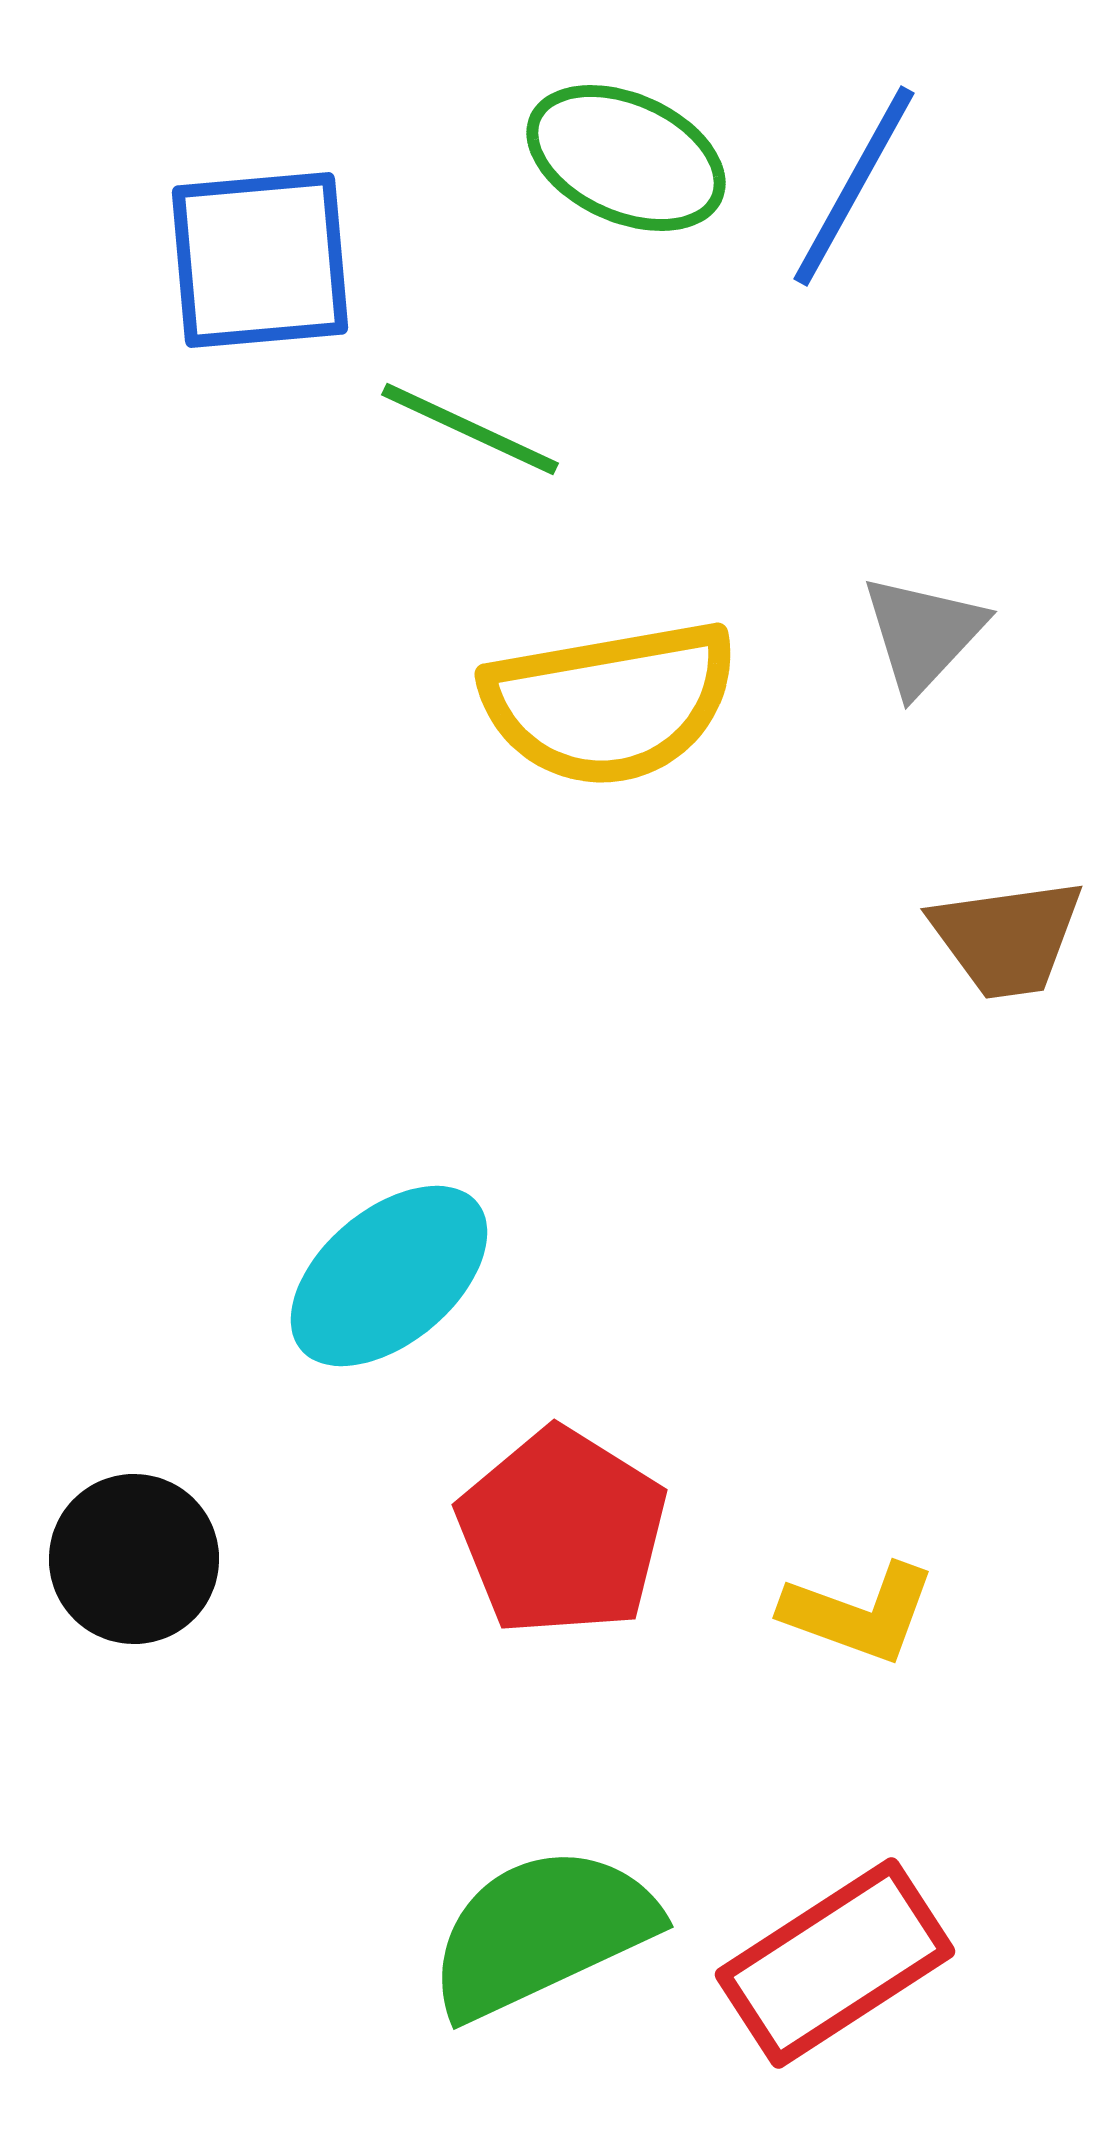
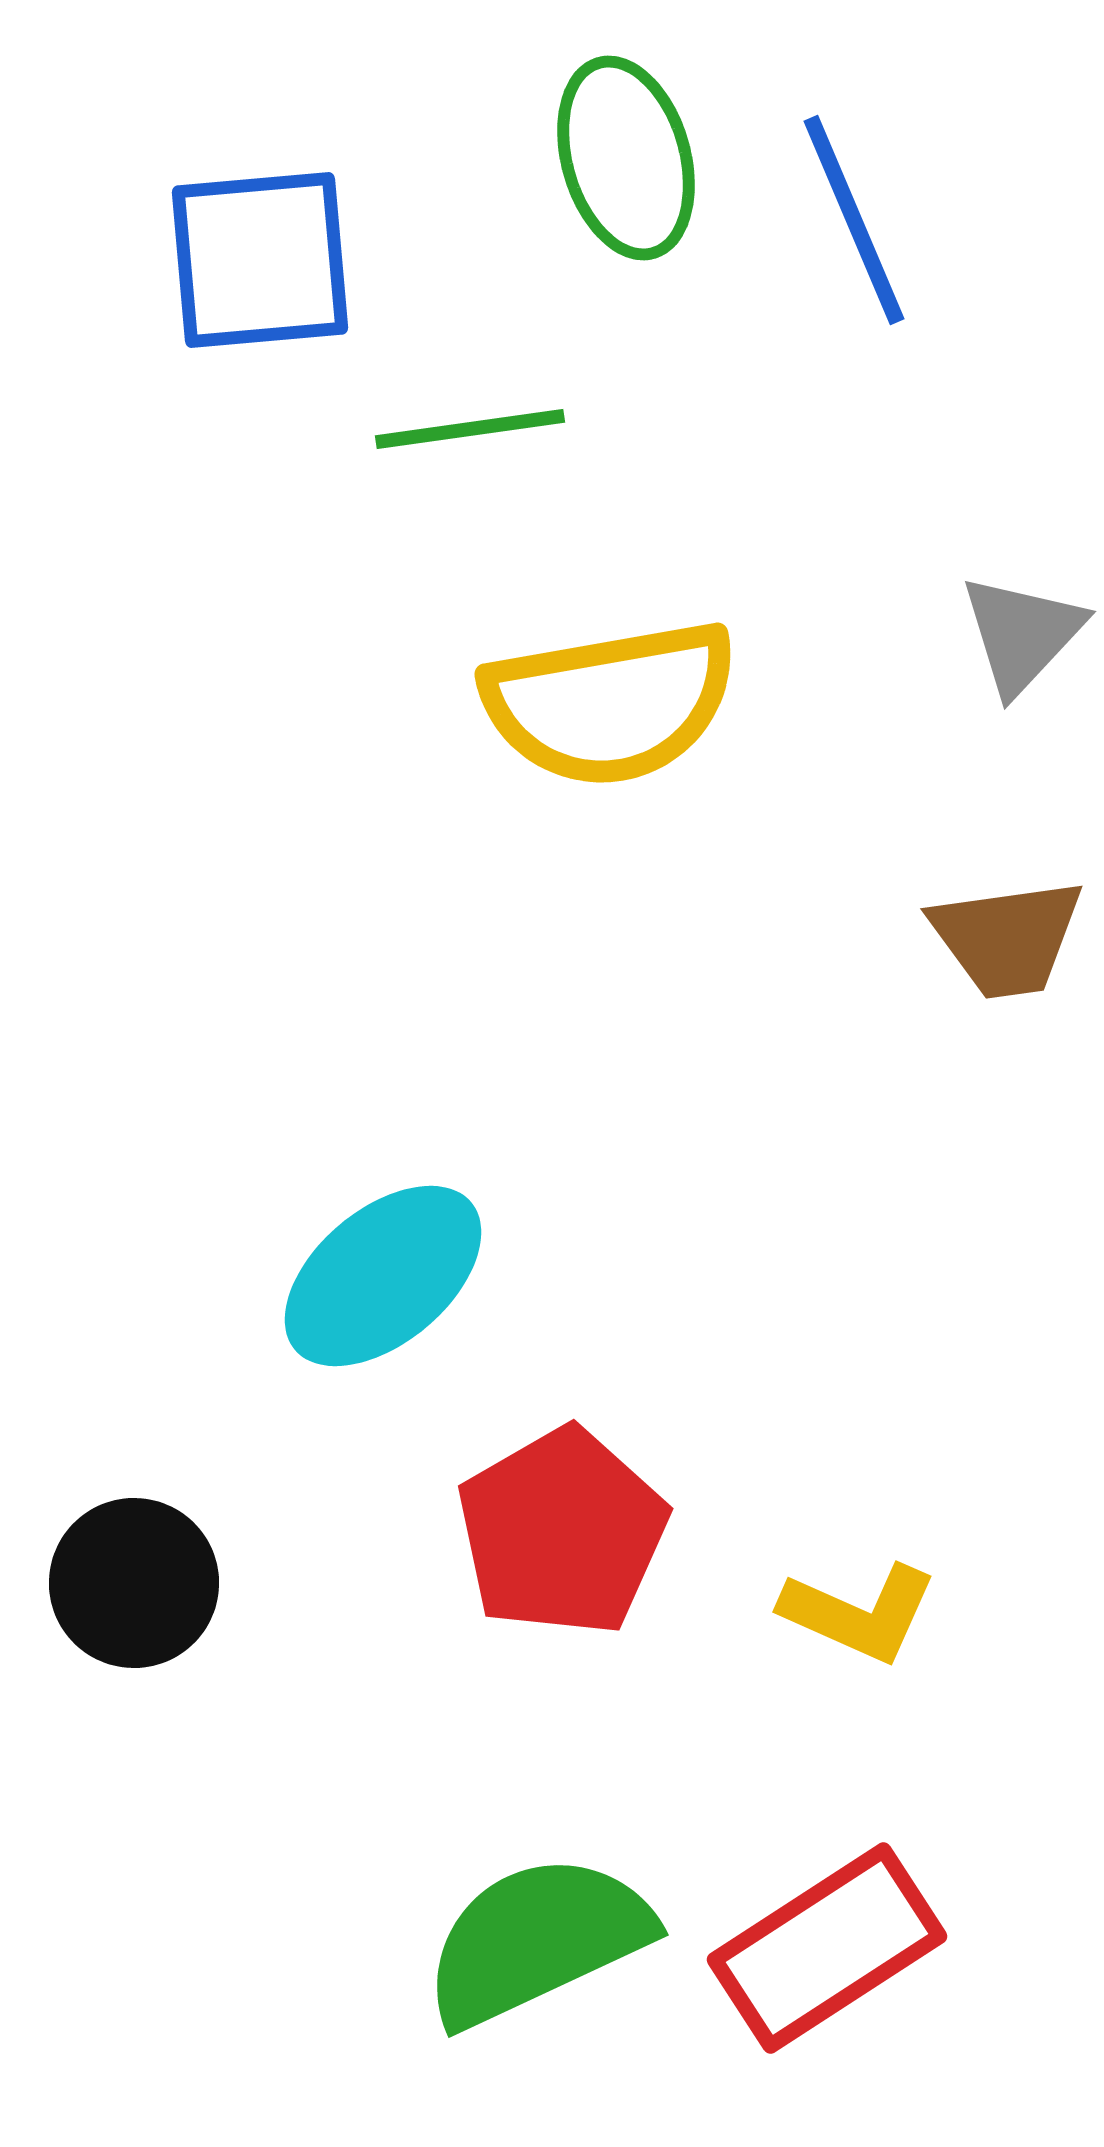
green ellipse: rotated 50 degrees clockwise
blue line: moved 34 px down; rotated 52 degrees counterclockwise
green line: rotated 33 degrees counterclockwise
gray triangle: moved 99 px right
cyan ellipse: moved 6 px left
red pentagon: rotated 10 degrees clockwise
black circle: moved 24 px down
yellow L-shape: rotated 4 degrees clockwise
green semicircle: moved 5 px left, 8 px down
red rectangle: moved 8 px left, 15 px up
